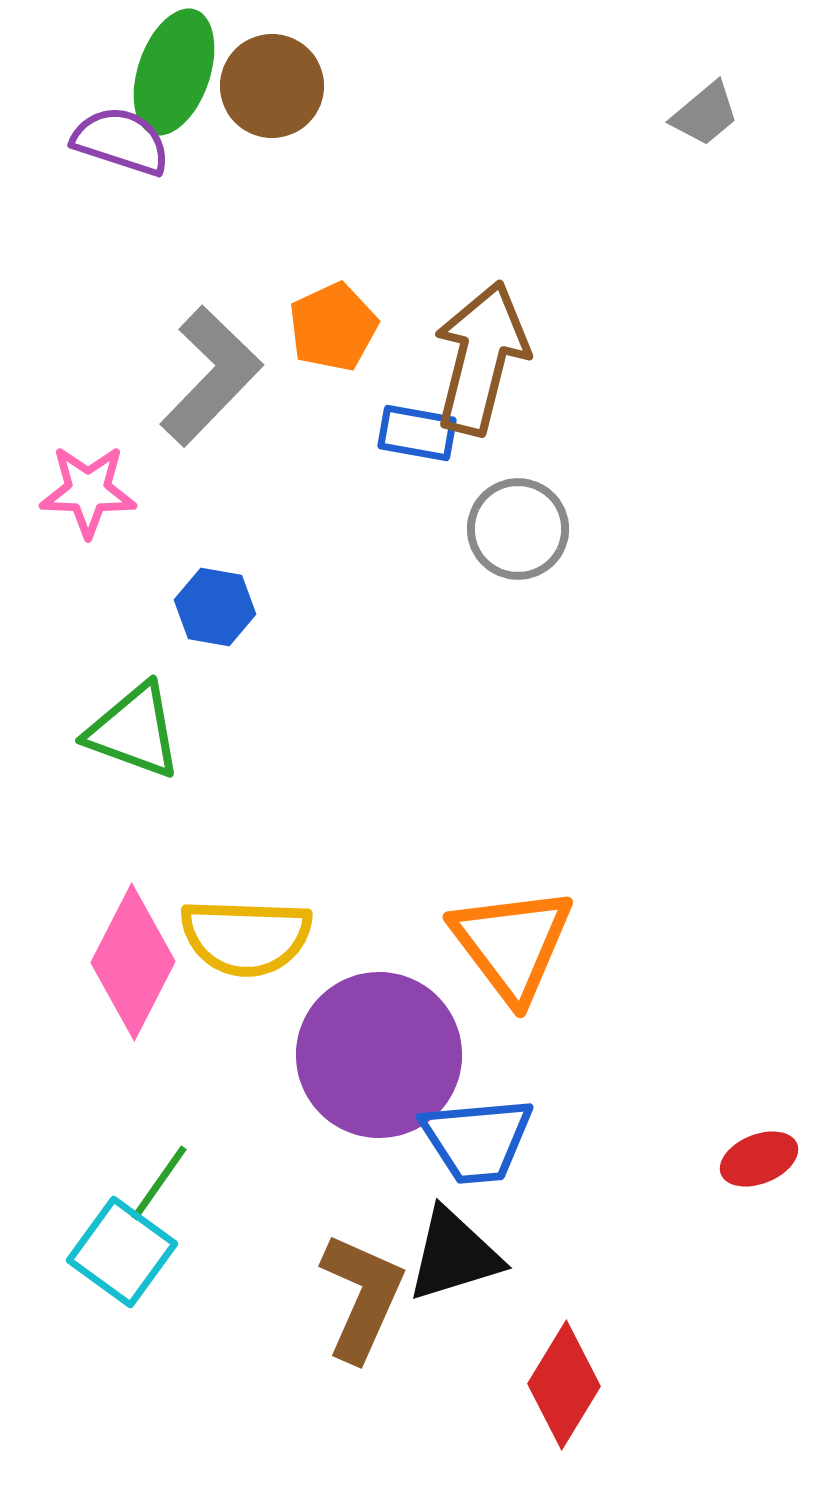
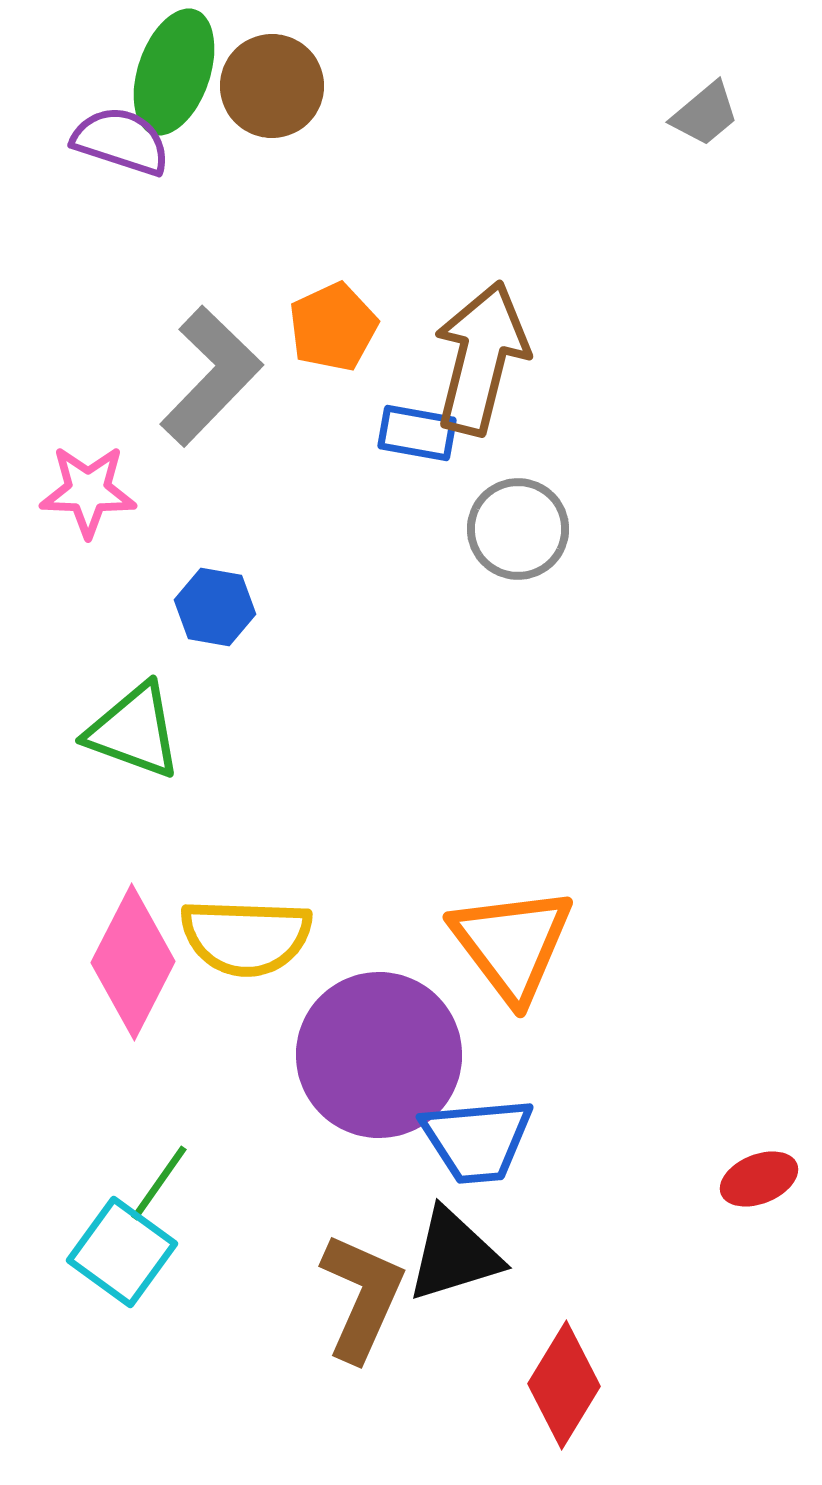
red ellipse: moved 20 px down
